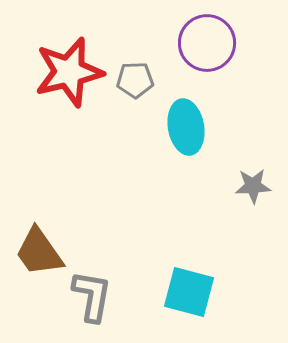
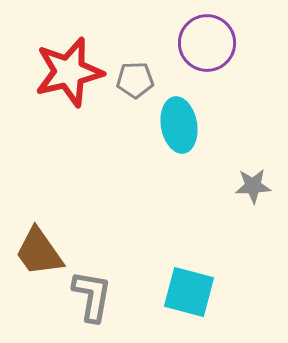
cyan ellipse: moved 7 px left, 2 px up
